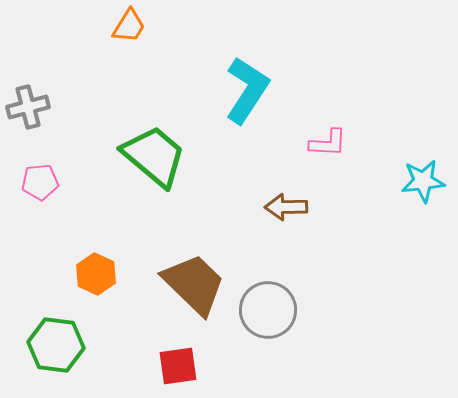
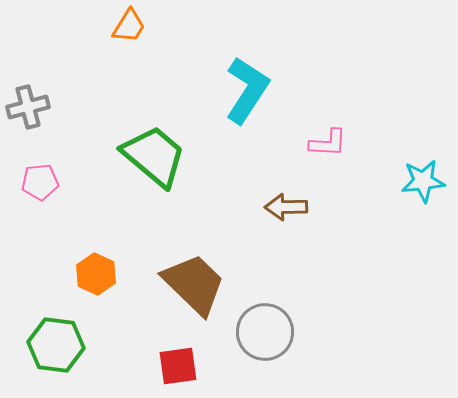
gray circle: moved 3 px left, 22 px down
